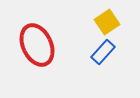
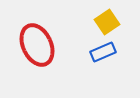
blue rectangle: rotated 25 degrees clockwise
